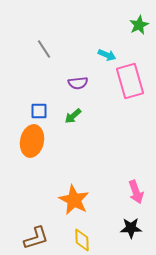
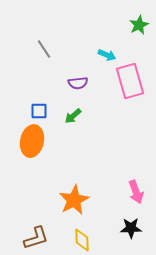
orange star: rotated 16 degrees clockwise
